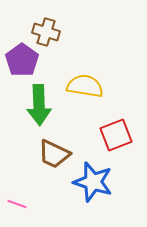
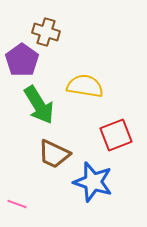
green arrow: rotated 30 degrees counterclockwise
